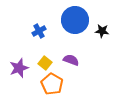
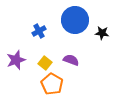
black star: moved 2 px down
purple star: moved 3 px left, 8 px up
